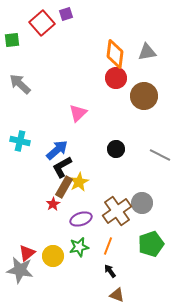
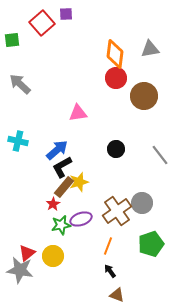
purple square: rotated 16 degrees clockwise
gray triangle: moved 3 px right, 3 px up
pink triangle: rotated 36 degrees clockwise
cyan cross: moved 2 px left
gray line: rotated 25 degrees clockwise
yellow star: rotated 12 degrees clockwise
brown rectangle: rotated 10 degrees clockwise
green star: moved 18 px left, 22 px up
